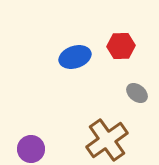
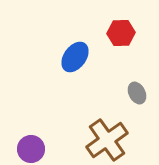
red hexagon: moved 13 px up
blue ellipse: rotated 36 degrees counterclockwise
gray ellipse: rotated 25 degrees clockwise
